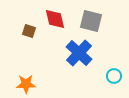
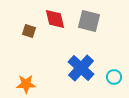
gray square: moved 2 px left
blue cross: moved 2 px right, 15 px down
cyan circle: moved 1 px down
